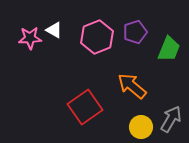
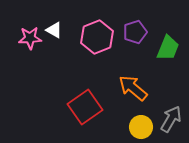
green trapezoid: moved 1 px left, 1 px up
orange arrow: moved 1 px right, 2 px down
